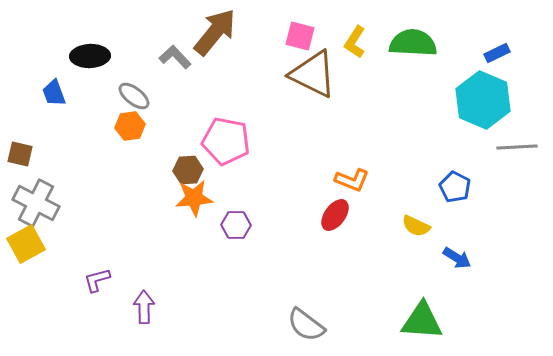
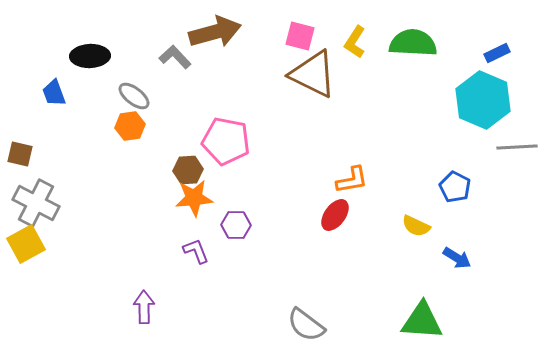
brown arrow: rotated 36 degrees clockwise
orange L-shape: rotated 32 degrees counterclockwise
purple L-shape: moved 99 px right, 29 px up; rotated 84 degrees clockwise
